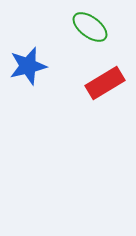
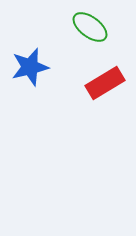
blue star: moved 2 px right, 1 px down
